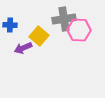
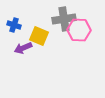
blue cross: moved 4 px right; rotated 16 degrees clockwise
yellow square: rotated 18 degrees counterclockwise
